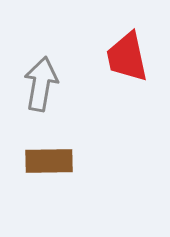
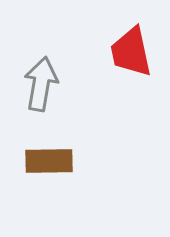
red trapezoid: moved 4 px right, 5 px up
